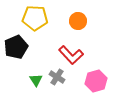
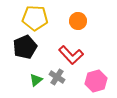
black pentagon: moved 9 px right
green triangle: rotated 24 degrees clockwise
